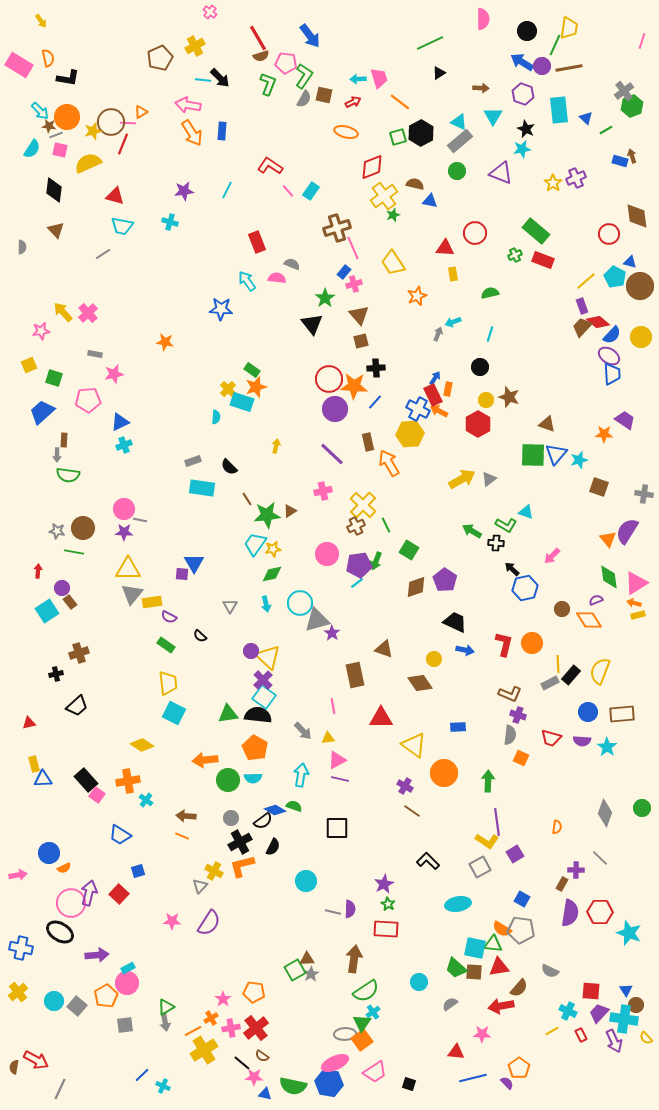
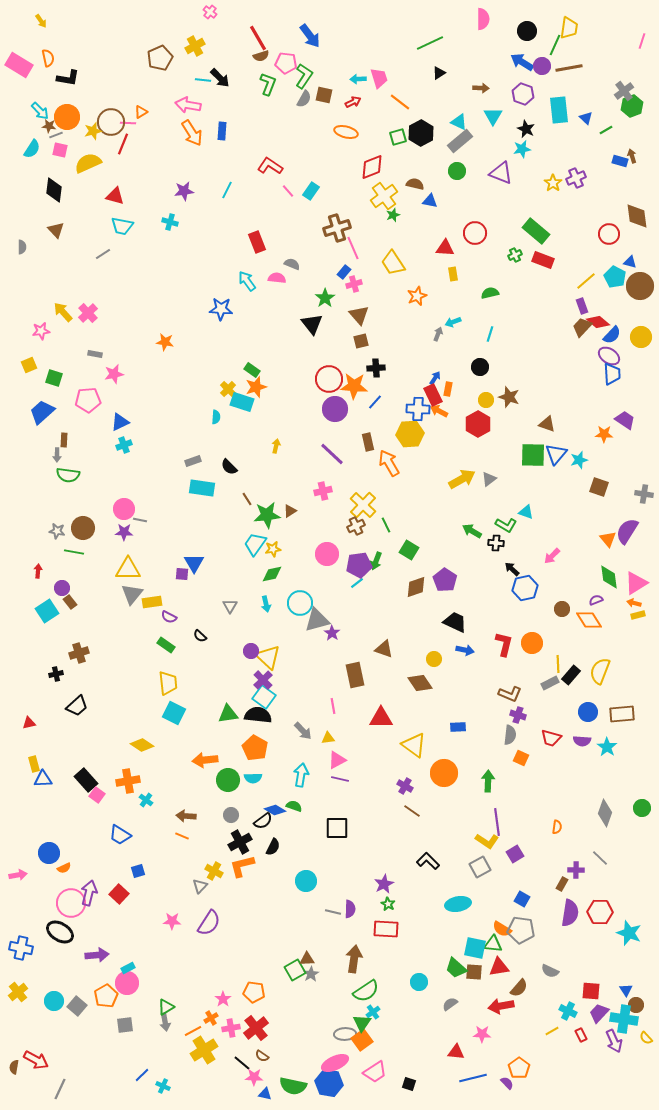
blue cross at (418, 409): rotated 25 degrees counterclockwise
gray circle at (231, 818): moved 3 px up
